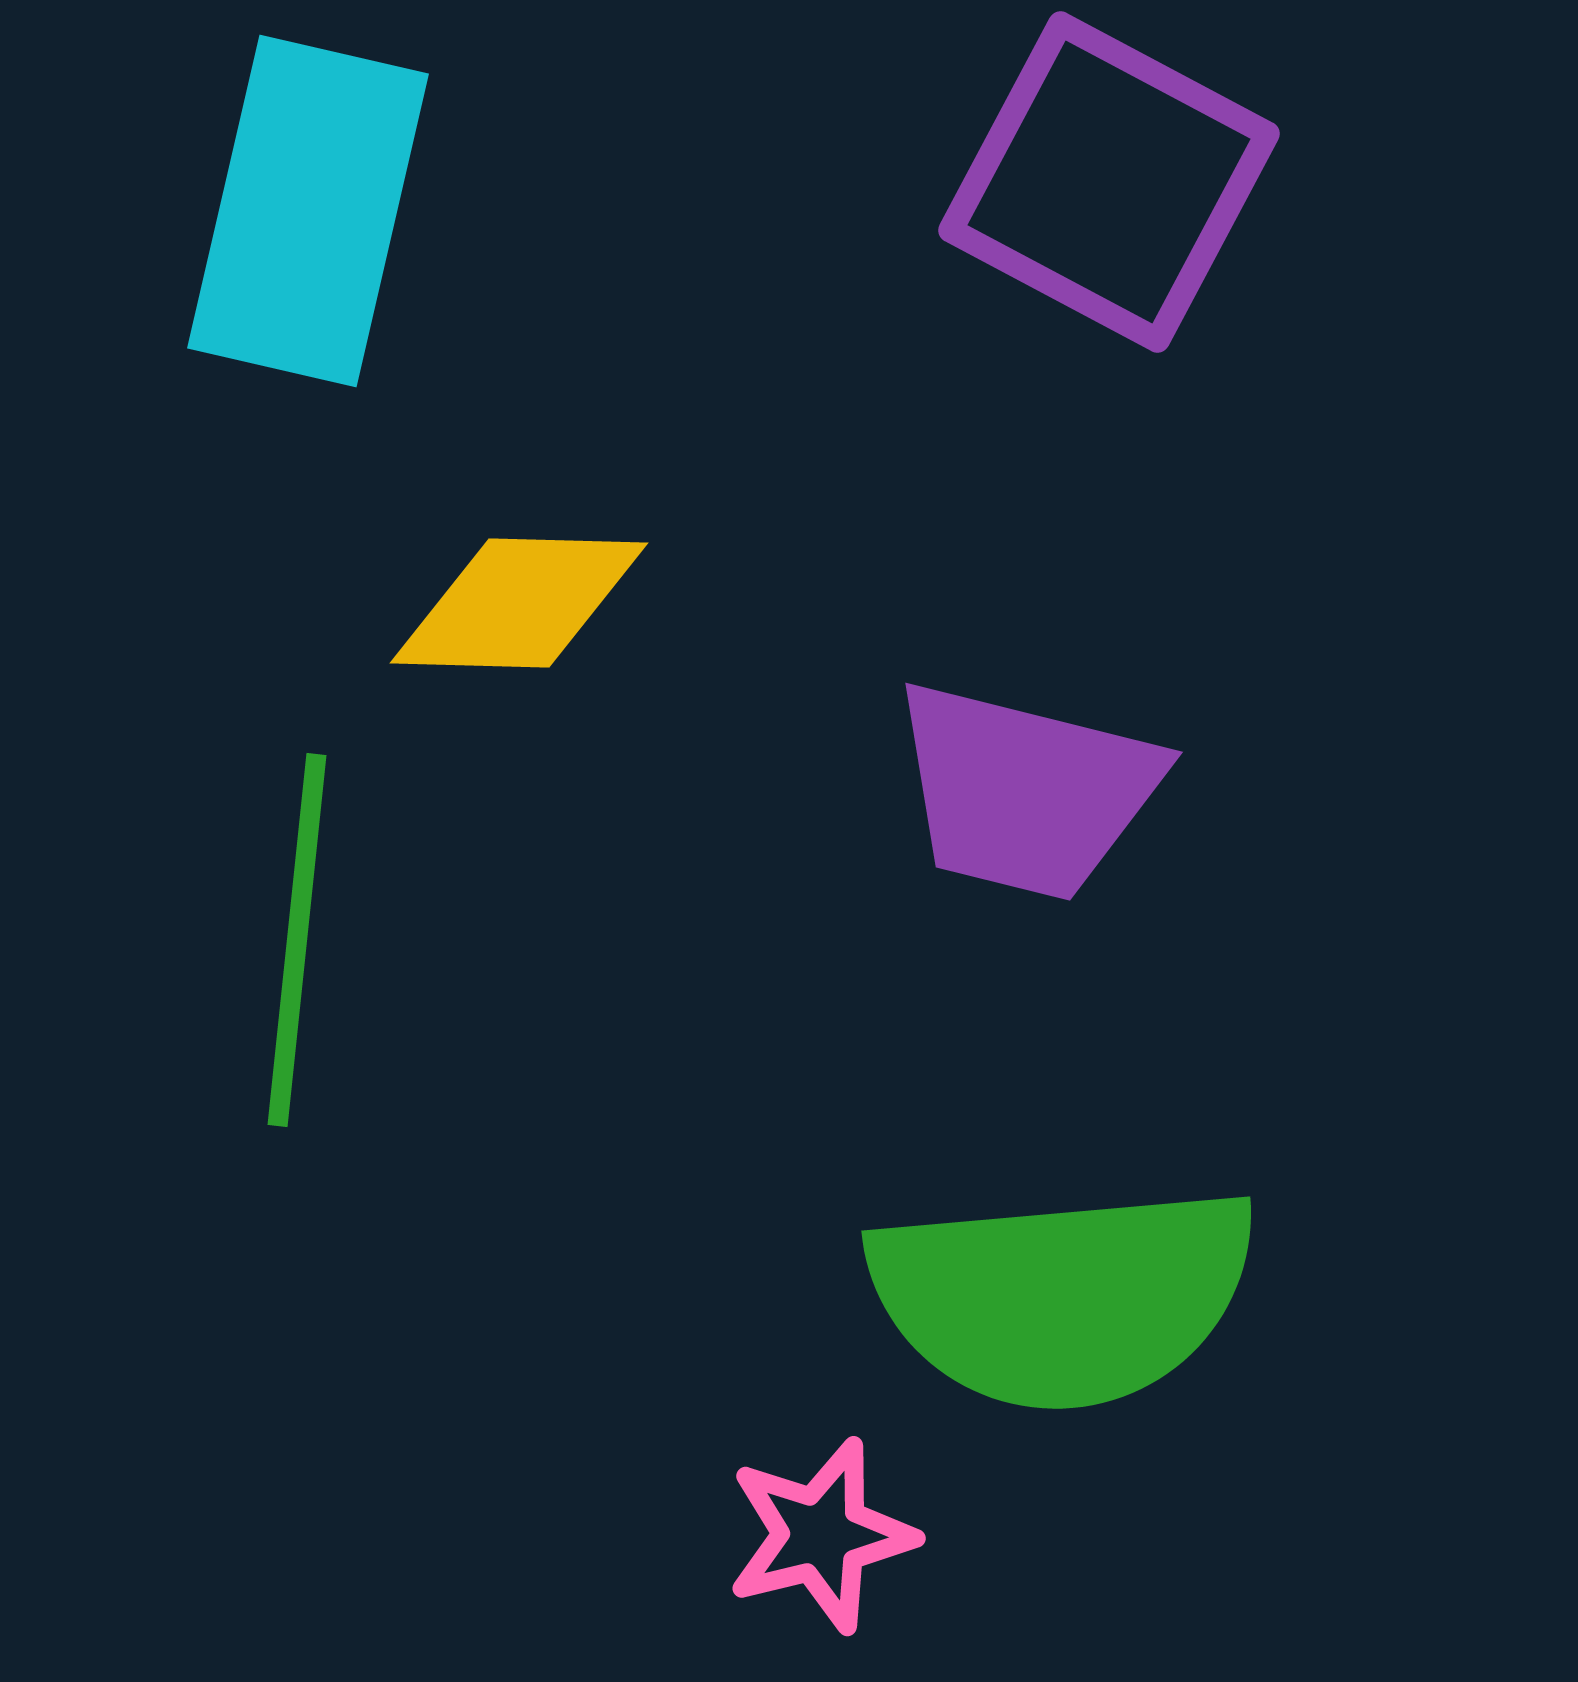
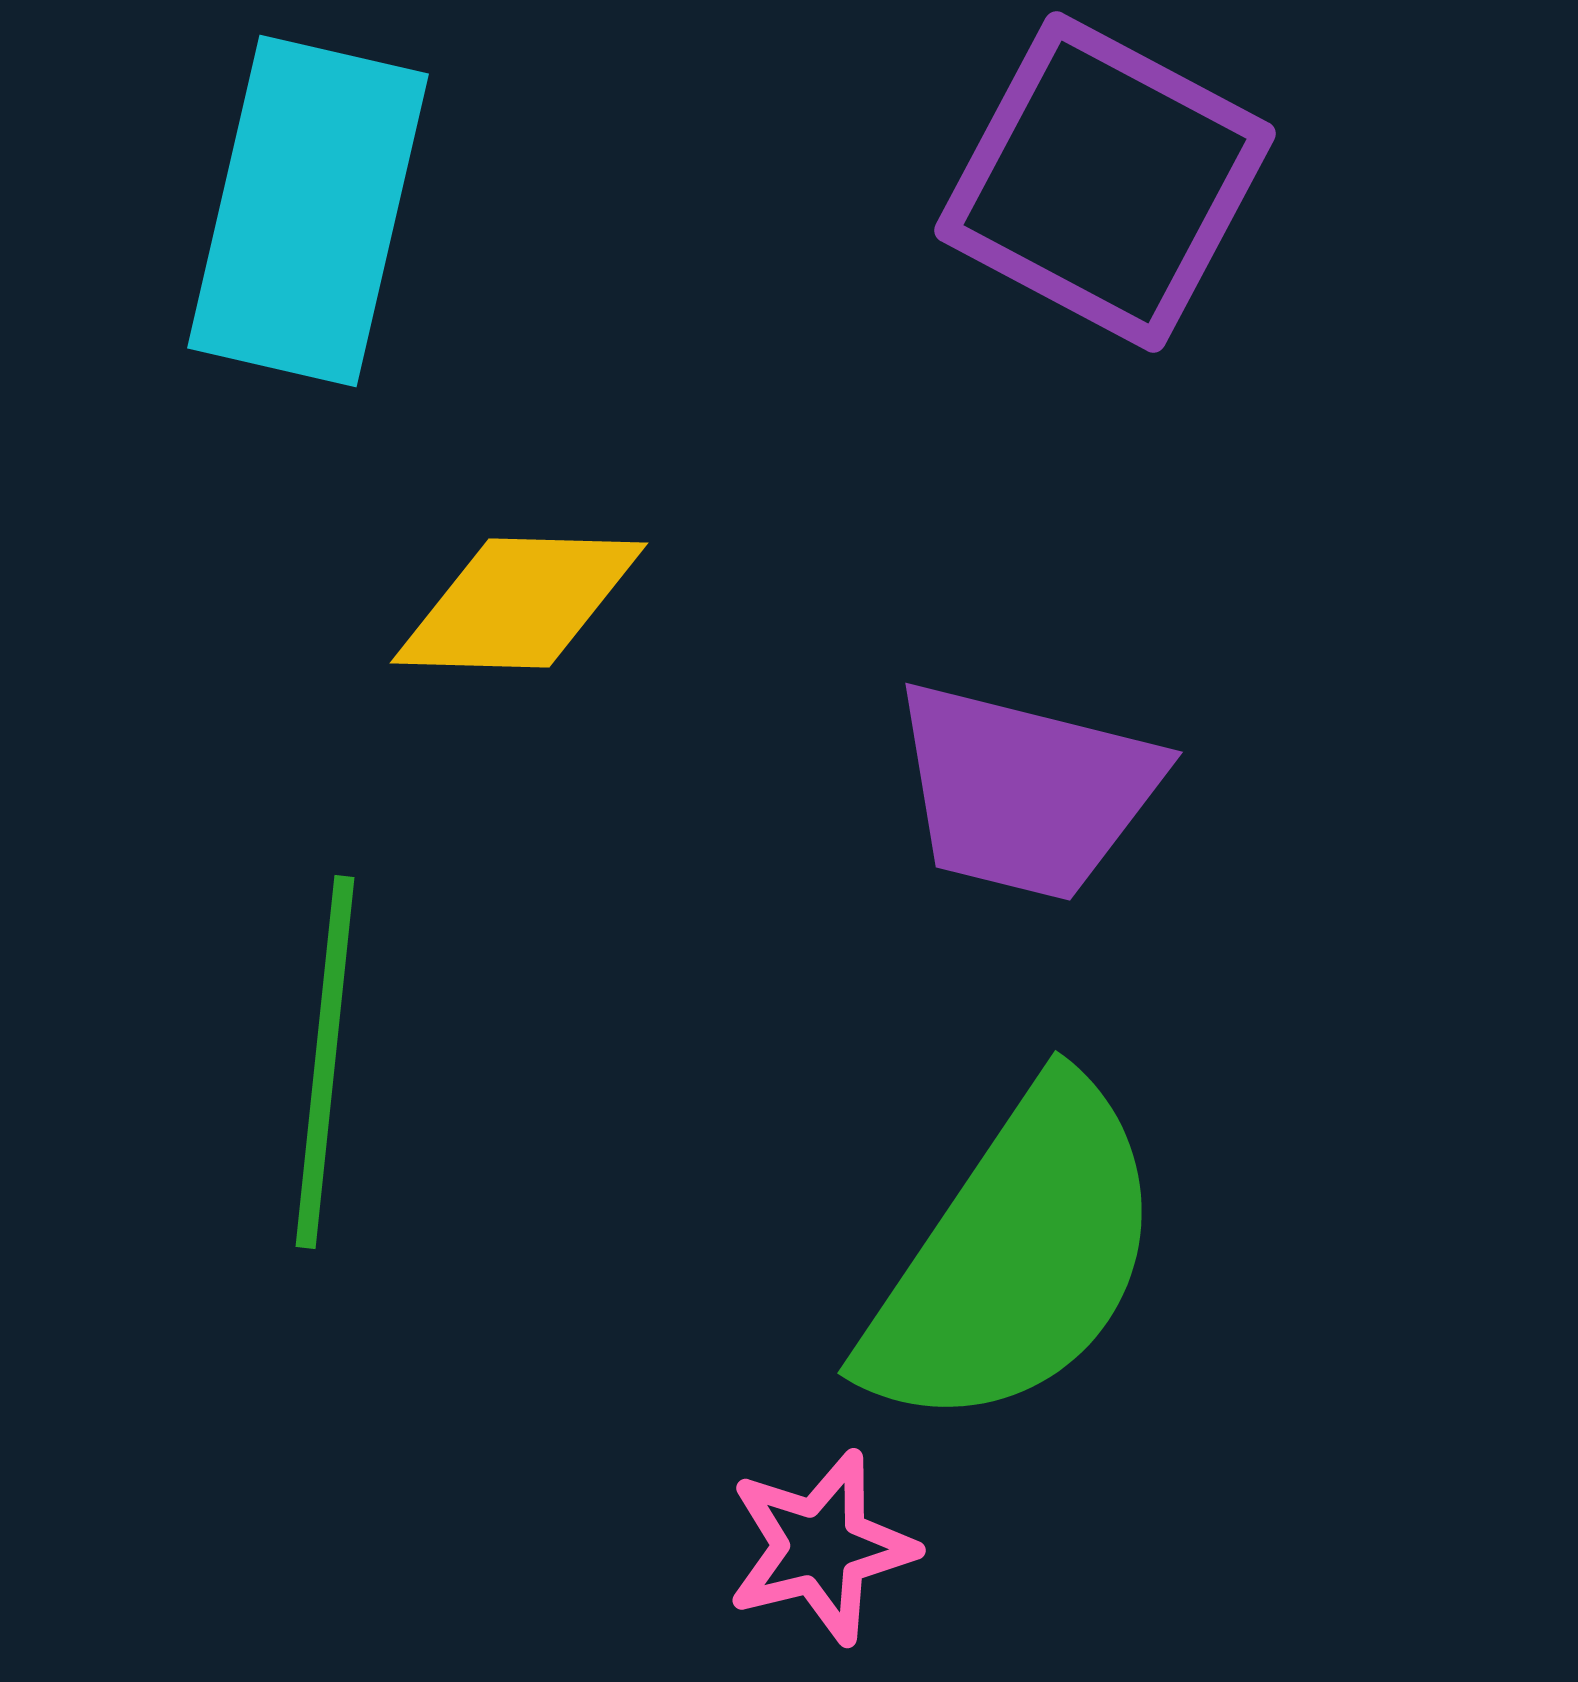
purple square: moved 4 px left
green line: moved 28 px right, 122 px down
green semicircle: moved 48 px left, 38 px up; rotated 51 degrees counterclockwise
pink star: moved 12 px down
